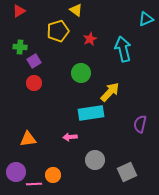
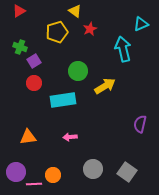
yellow triangle: moved 1 px left, 1 px down
cyan triangle: moved 5 px left, 5 px down
yellow pentagon: moved 1 px left, 1 px down
red star: moved 10 px up
green cross: rotated 16 degrees clockwise
green circle: moved 3 px left, 2 px up
yellow arrow: moved 5 px left, 6 px up; rotated 15 degrees clockwise
cyan rectangle: moved 28 px left, 13 px up
orange triangle: moved 2 px up
gray circle: moved 2 px left, 9 px down
gray square: rotated 30 degrees counterclockwise
